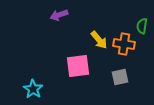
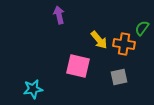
purple arrow: rotated 96 degrees clockwise
green semicircle: moved 2 px down; rotated 28 degrees clockwise
pink square: rotated 20 degrees clockwise
gray square: moved 1 px left
cyan star: rotated 30 degrees clockwise
